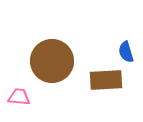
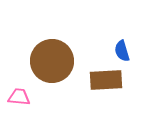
blue semicircle: moved 4 px left, 1 px up
